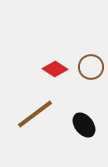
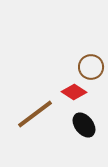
red diamond: moved 19 px right, 23 px down
